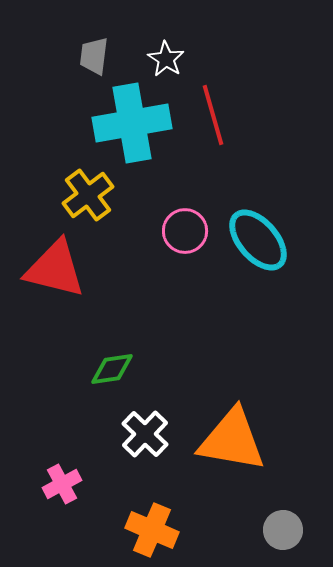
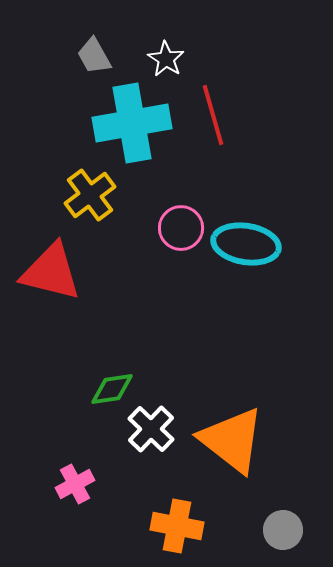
gray trapezoid: rotated 36 degrees counterclockwise
yellow cross: moved 2 px right
pink circle: moved 4 px left, 3 px up
cyan ellipse: moved 12 px left, 4 px down; rotated 40 degrees counterclockwise
red triangle: moved 4 px left, 3 px down
green diamond: moved 20 px down
white cross: moved 6 px right, 5 px up
orange triangle: rotated 28 degrees clockwise
pink cross: moved 13 px right
orange cross: moved 25 px right, 4 px up; rotated 12 degrees counterclockwise
